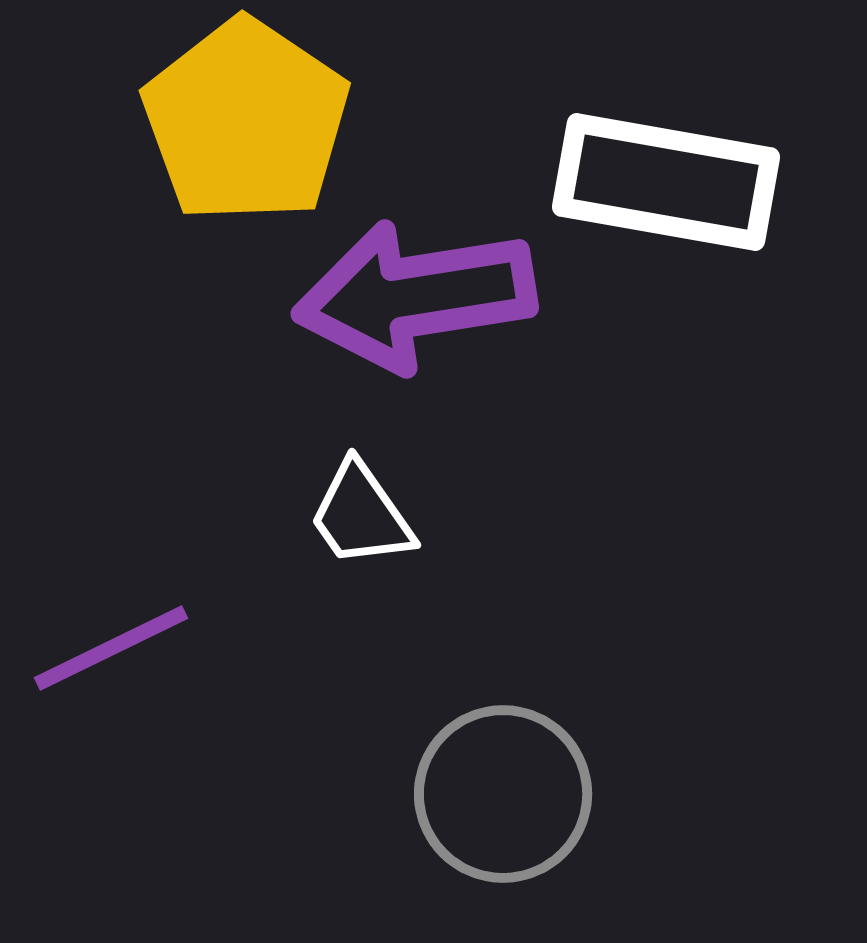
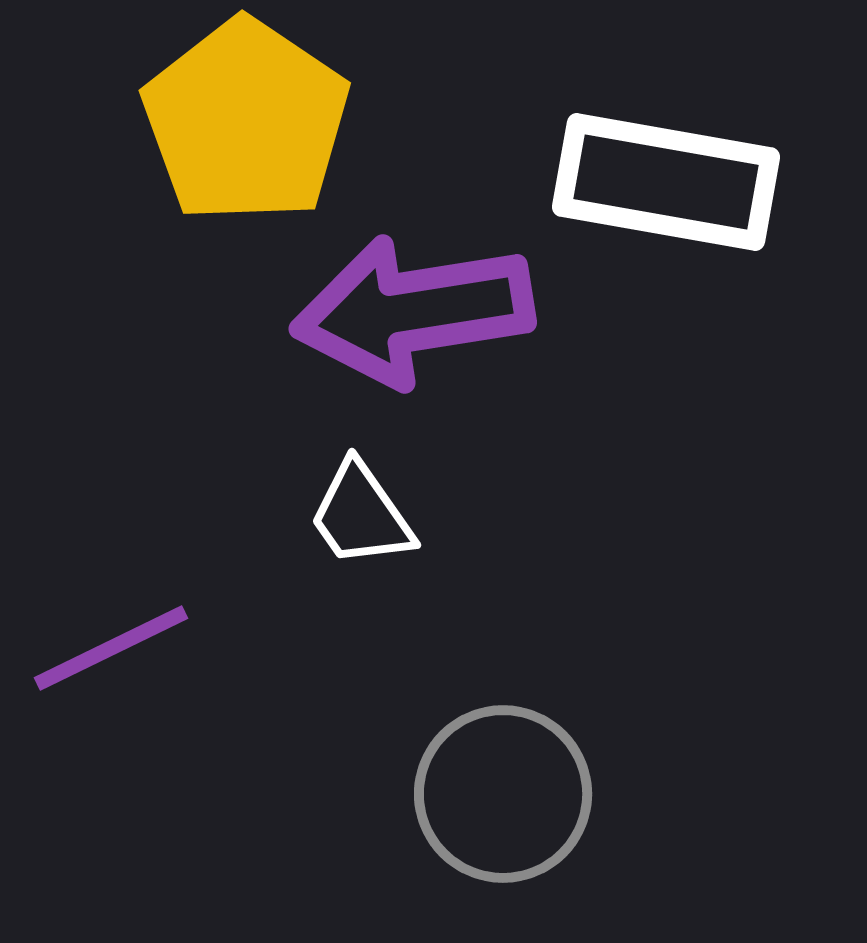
purple arrow: moved 2 px left, 15 px down
